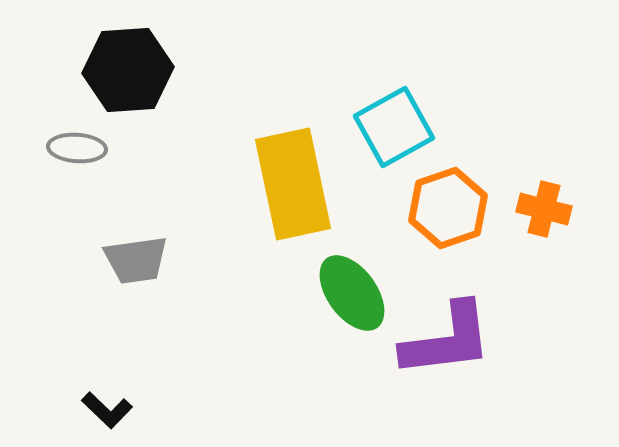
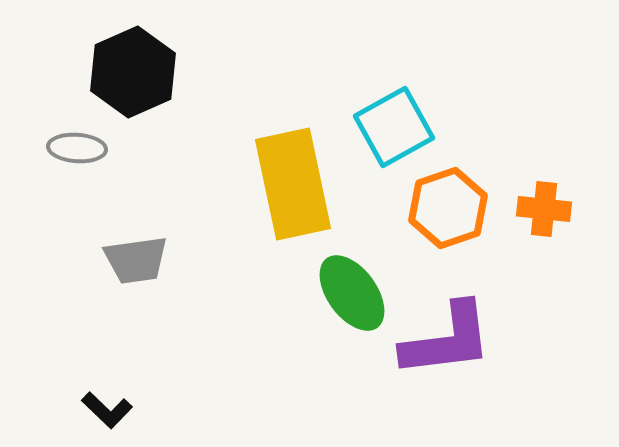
black hexagon: moved 5 px right, 2 px down; rotated 20 degrees counterclockwise
orange cross: rotated 8 degrees counterclockwise
